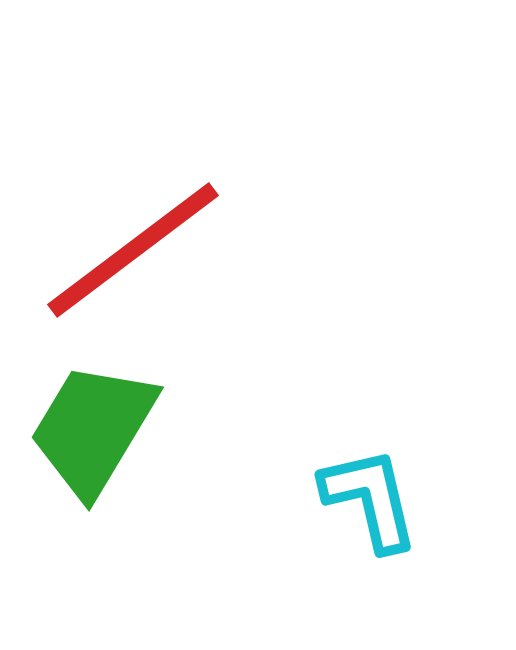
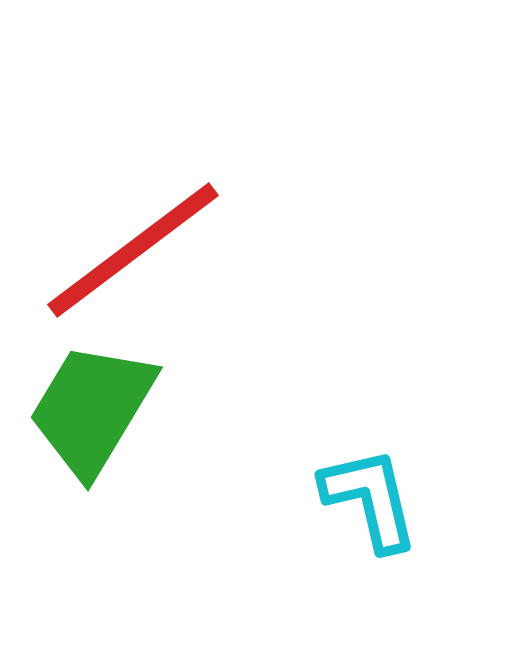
green trapezoid: moved 1 px left, 20 px up
